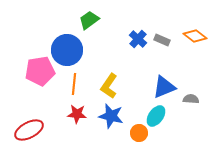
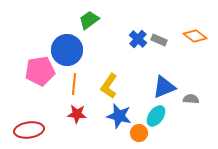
gray rectangle: moved 3 px left
blue star: moved 8 px right
red ellipse: rotated 20 degrees clockwise
